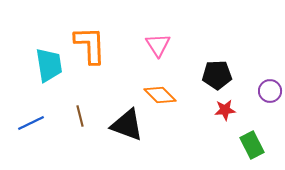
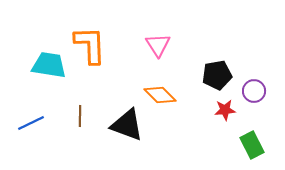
cyan trapezoid: rotated 72 degrees counterclockwise
black pentagon: rotated 8 degrees counterclockwise
purple circle: moved 16 px left
brown line: rotated 15 degrees clockwise
